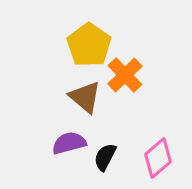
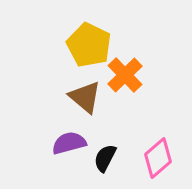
yellow pentagon: rotated 9 degrees counterclockwise
black semicircle: moved 1 px down
